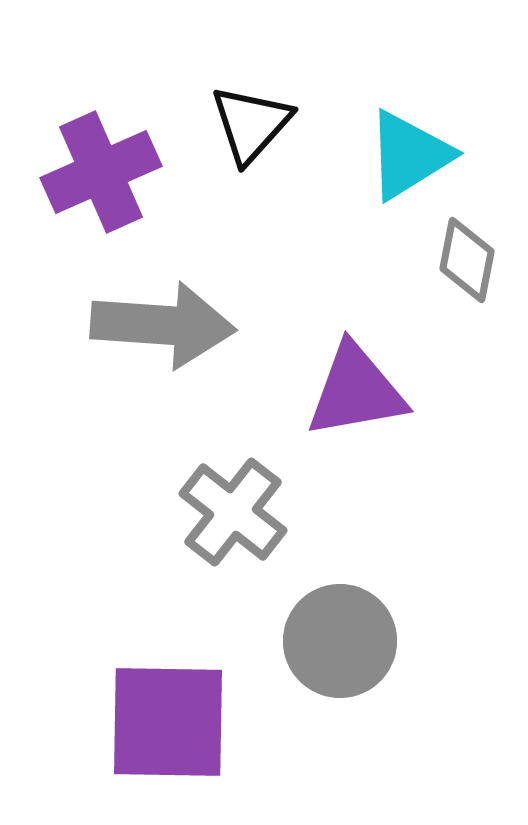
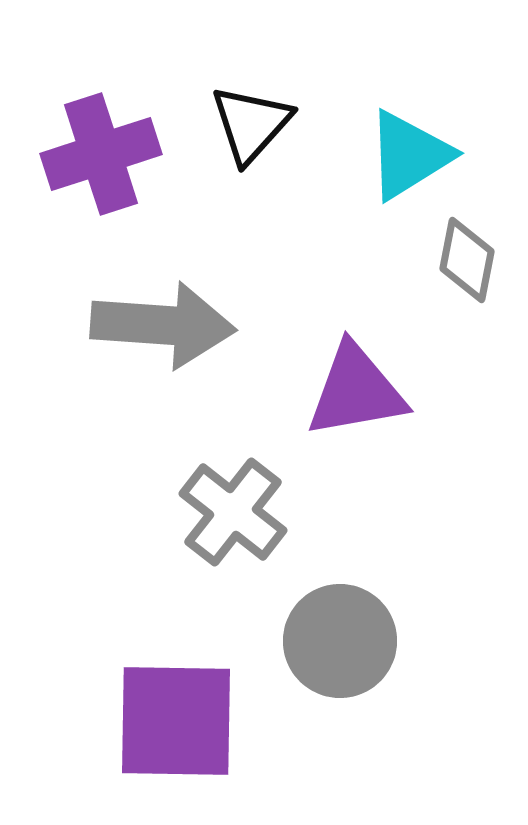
purple cross: moved 18 px up; rotated 6 degrees clockwise
purple square: moved 8 px right, 1 px up
